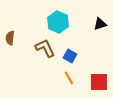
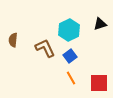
cyan hexagon: moved 11 px right, 8 px down; rotated 10 degrees clockwise
brown semicircle: moved 3 px right, 2 px down
blue square: rotated 24 degrees clockwise
orange line: moved 2 px right
red square: moved 1 px down
